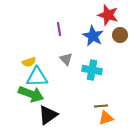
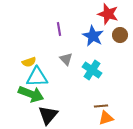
red star: moved 1 px up
cyan cross: rotated 24 degrees clockwise
black triangle: rotated 15 degrees counterclockwise
